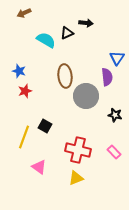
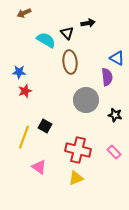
black arrow: moved 2 px right; rotated 16 degrees counterclockwise
black triangle: rotated 48 degrees counterclockwise
blue triangle: rotated 35 degrees counterclockwise
blue star: moved 1 px down; rotated 16 degrees counterclockwise
brown ellipse: moved 5 px right, 14 px up
gray circle: moved 4 px down
